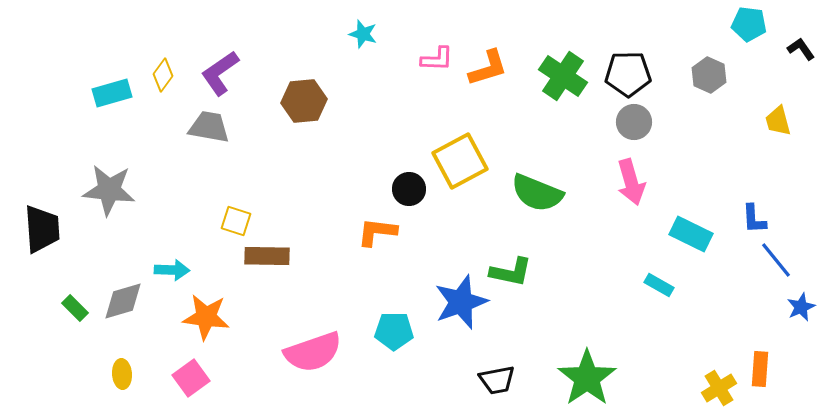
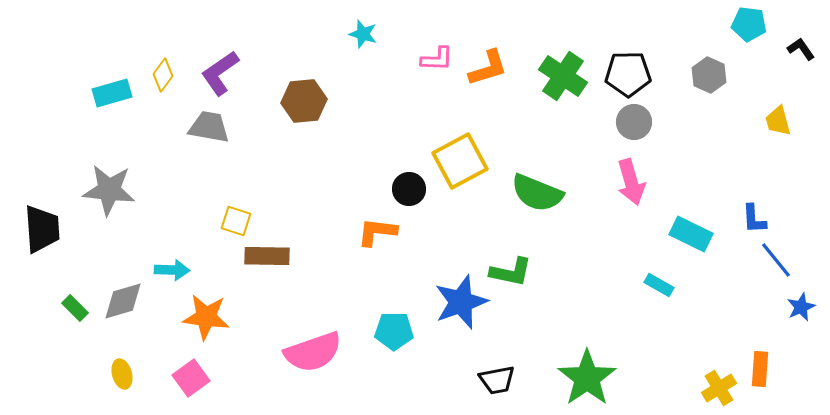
yellow ellipse at (122, 374): rotated 12 degrees counterclockwise
